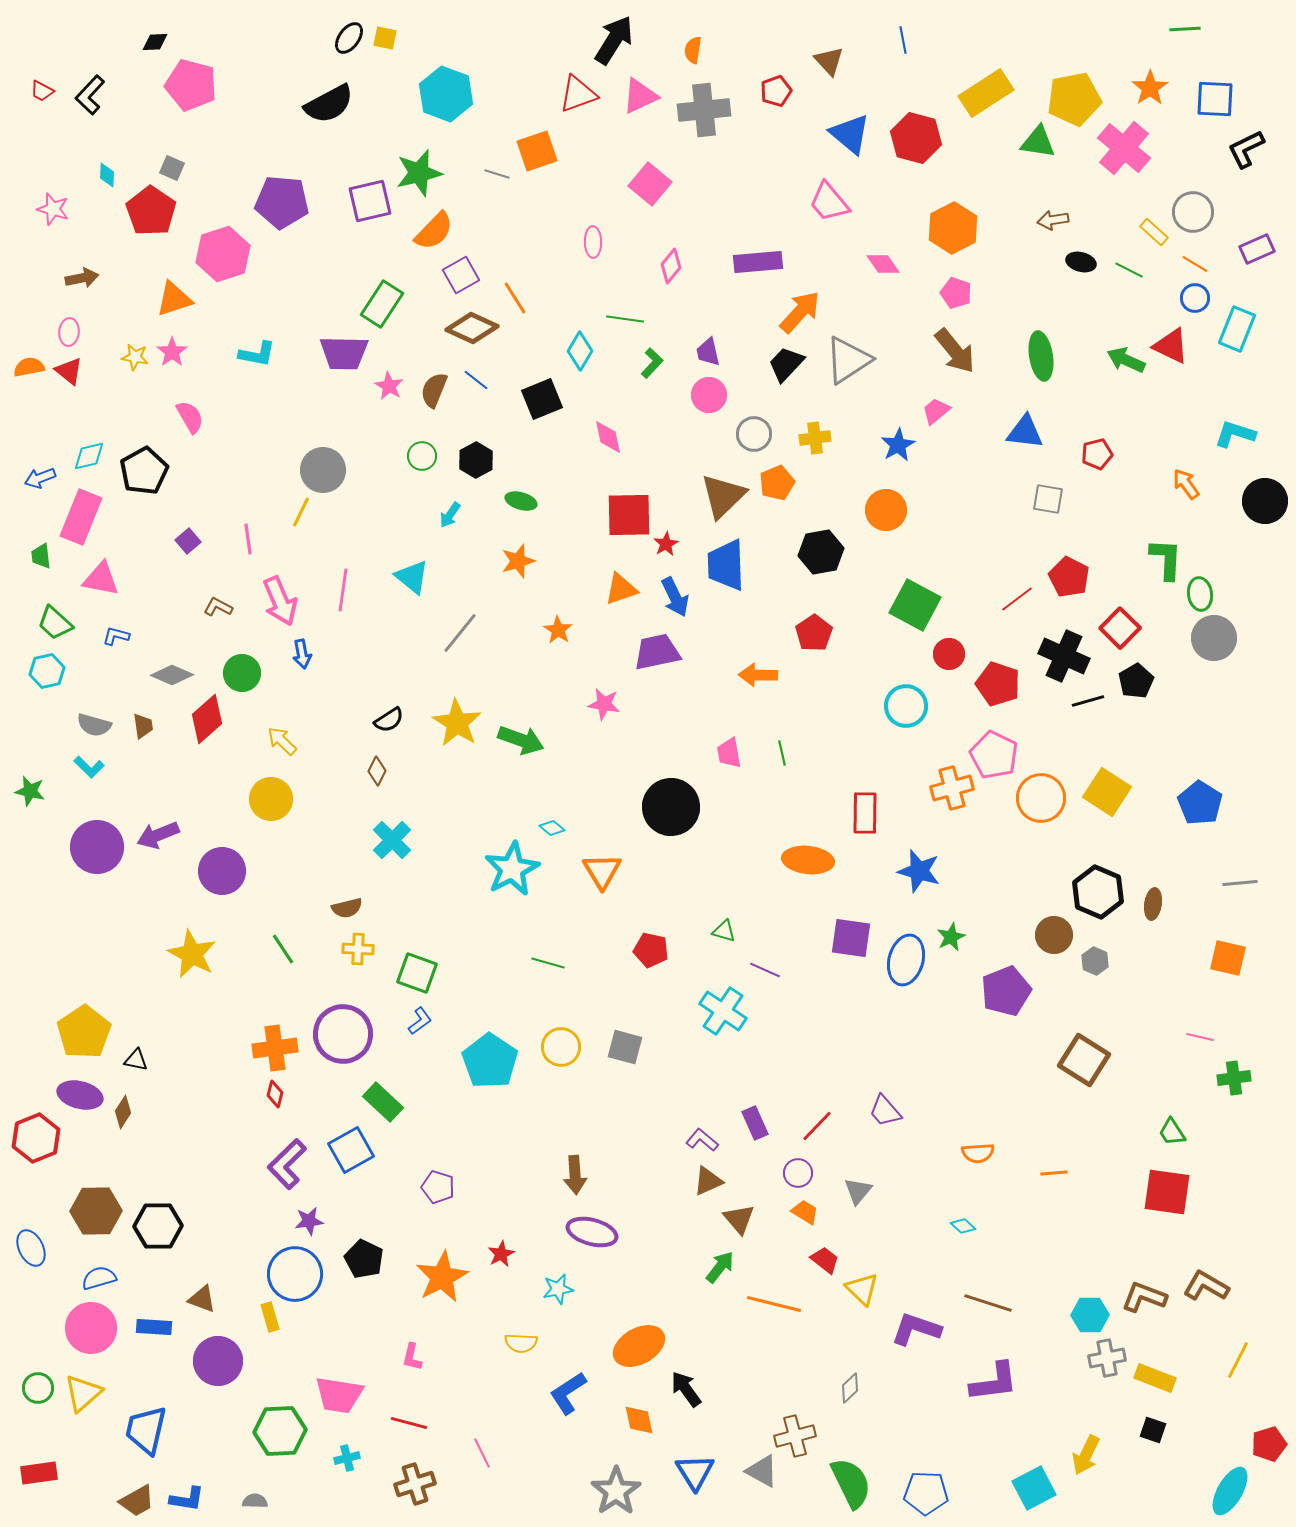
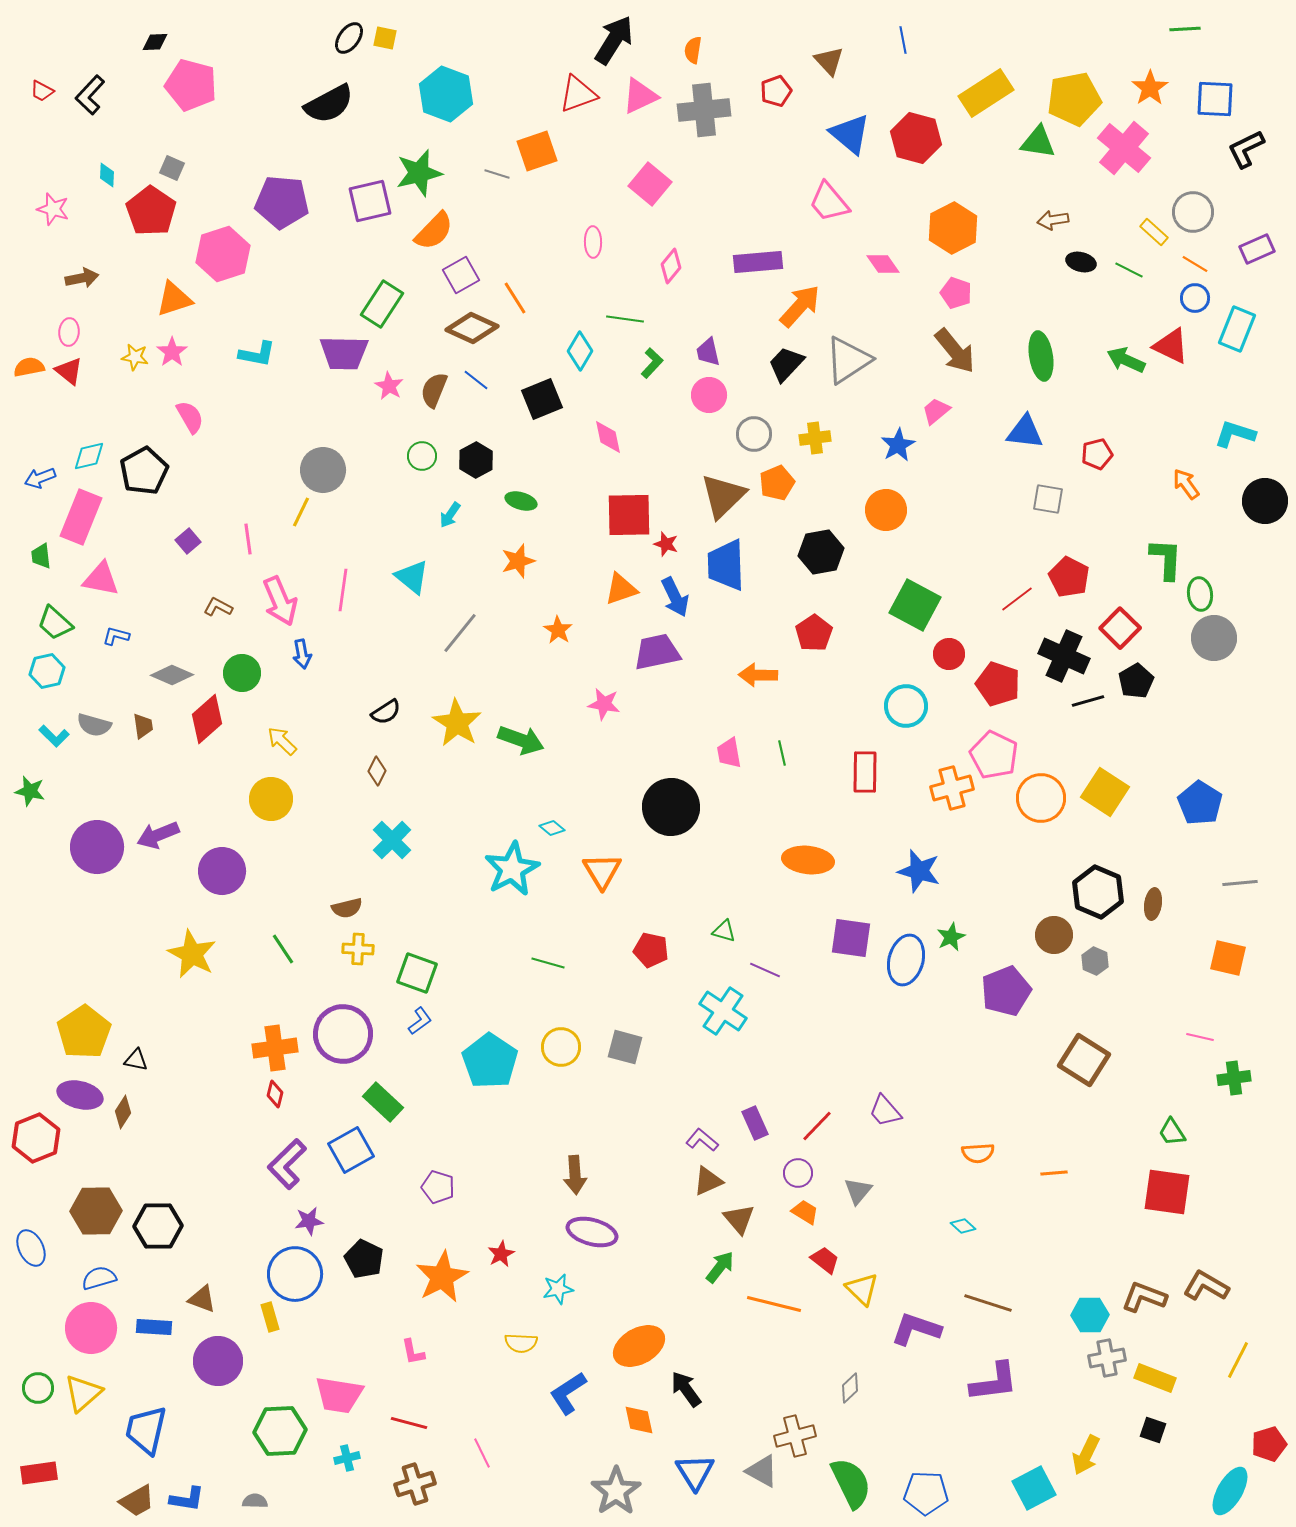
orange arrow at (800, 312): moved 6 px up
red star at (666, 544): rotated 25 degrees counterclockwise
black semicircle at (389, 720): moved 3 px left, 8 px up
cyan L-shape at (89, 767): moved 35 px left, 31 px up
yellow square at (1107, 792): moved 2 px left
red rectangle at (865, 813): moved 41 px up
pink L-shape at (412, 1357): moved 1 px right, 5 px up; rotated 24 degrees counterclockwise
